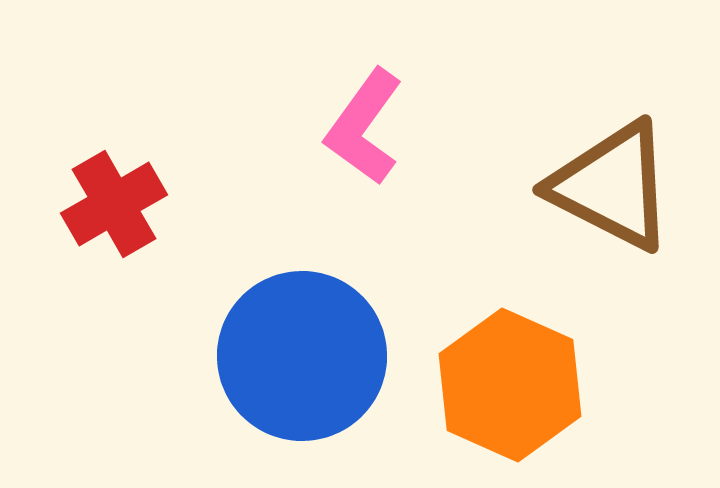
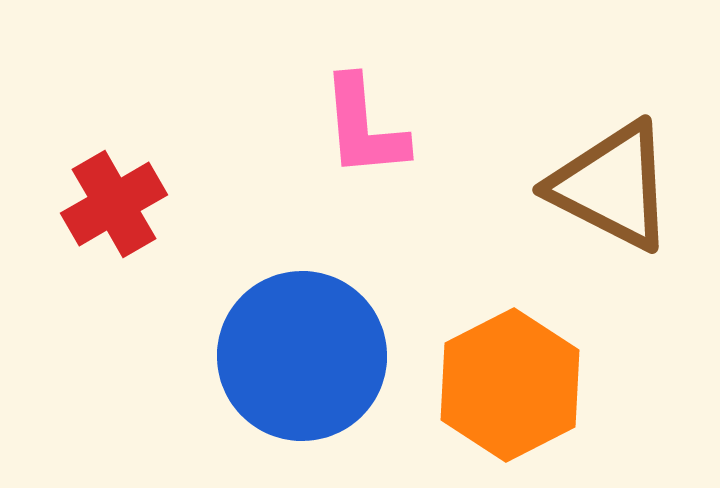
pink L-shape: rotated 41 degrees counterclockwise
orange hexagon: rotated 9 degrees clockwise
